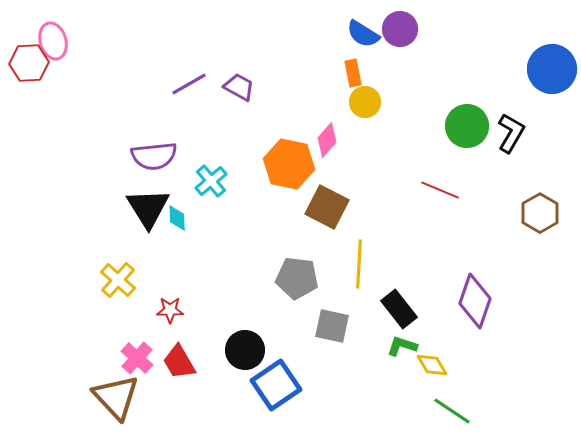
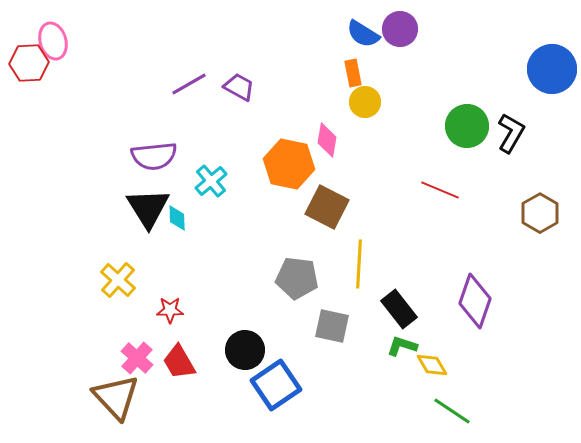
pink diamond: rotated 32 degrees counterclockwise
